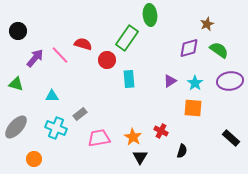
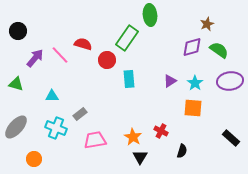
purple diamond: moved 3 px right, 1 px up
pink trapezoid: moved 4 px left, 2 px down
